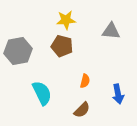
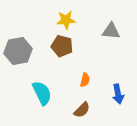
orange semicircle: moved 1 px up
